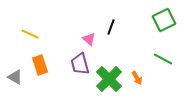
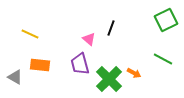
green square: moved 2 px right
black line: moved 1 px down
orange rectangle: rotated 66 degrees counterclockwise
orange arrow: moved 3 px left, 5 px up; rotated 32 degrees counterclockwise
